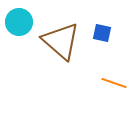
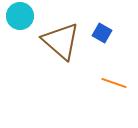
cyan circle: moved 1 px right, 6 px up
blue square: rotated 18 degrees clockwise
